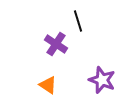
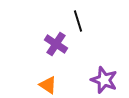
purple star: moved 2 px right
